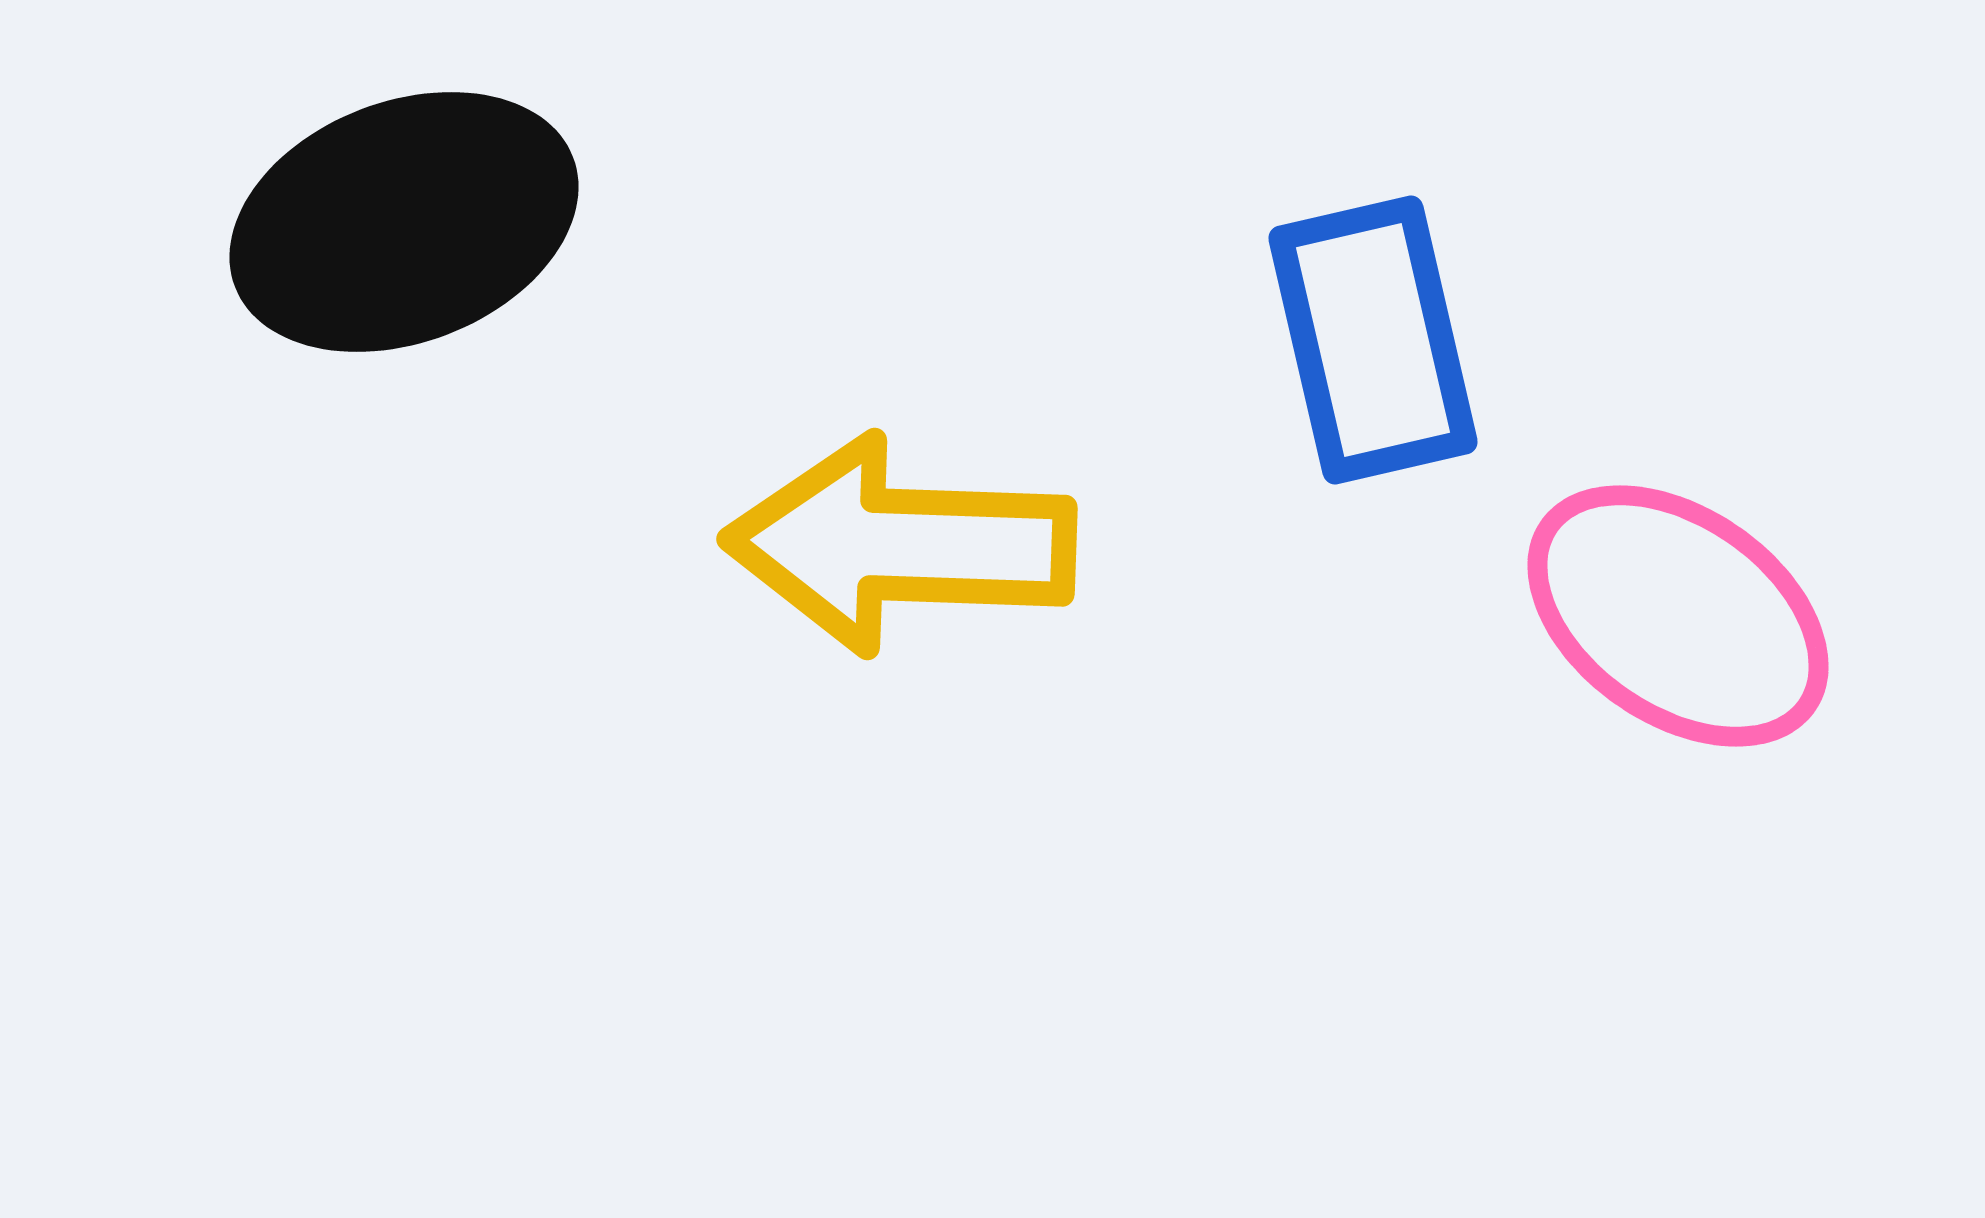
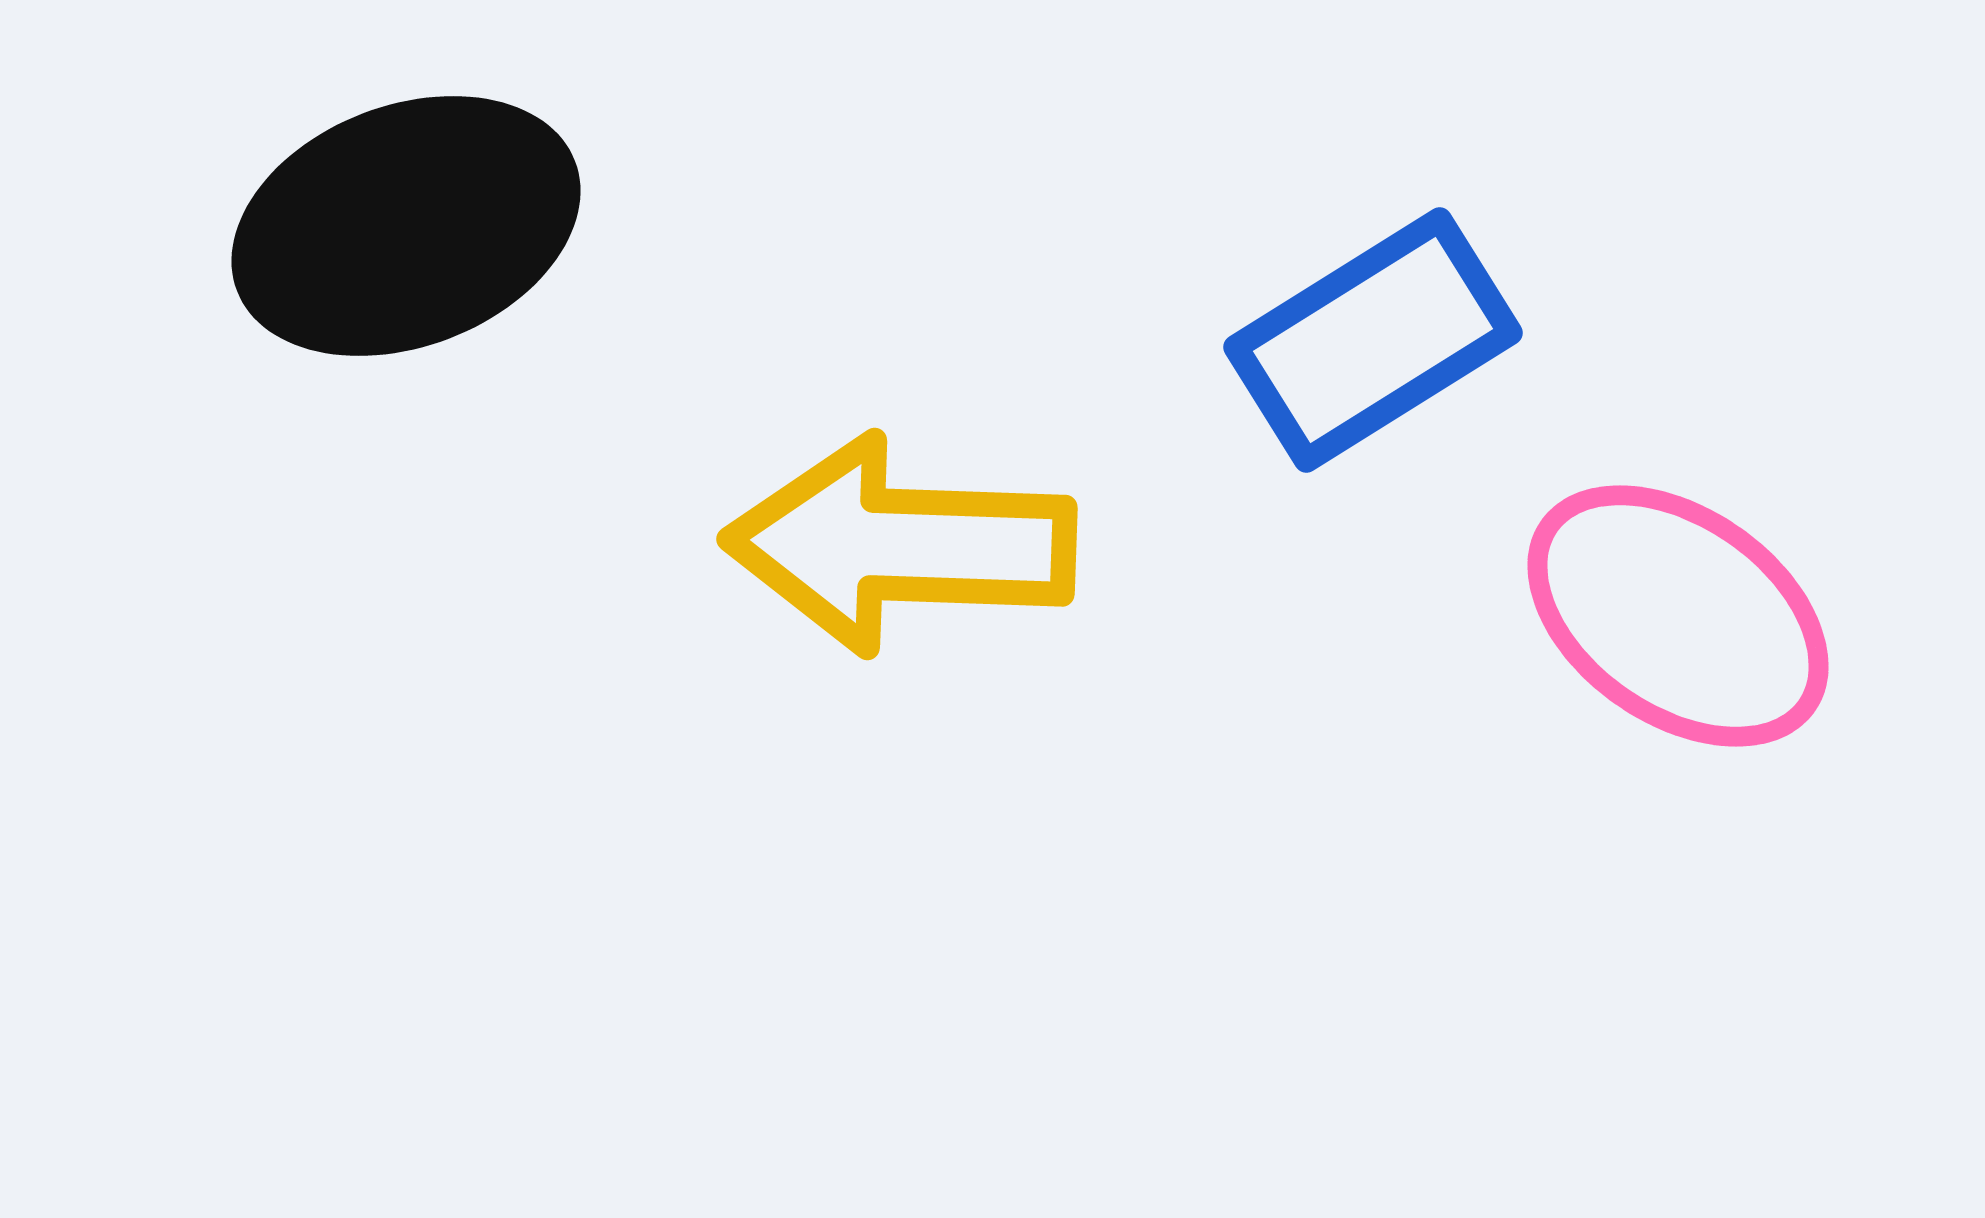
black ellipse: moved 2 px right, 4 px down
blue rectangle: rotated 71 degrees clockwise
